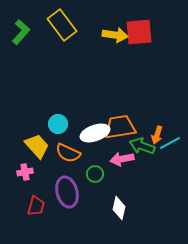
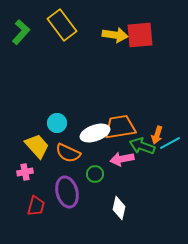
red square: moved 1 px right, 3 px down
cyan circle: moved 1 px left, 1 px up
